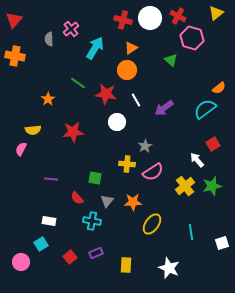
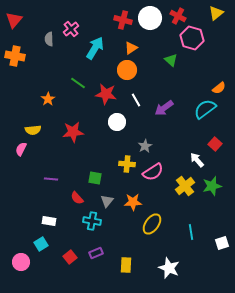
red square at (213, 144): moved 2 px right; rotated 16 degrees counterclockwise
